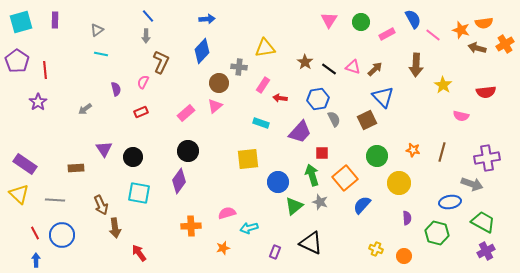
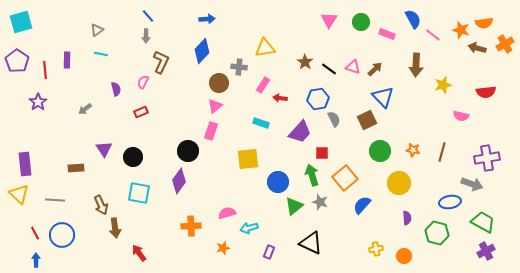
purple rectangle at (55, 20): moved 12 px right, 40 px down
pink rectangle at (387, 34): rotated 49 degrees clockwise
yellow star at (443, 85): rotated 24 degrees clockwise
pink rectangle at (186, 113): moved 25 px right, 18 px down; rotated 30 degrees counterclockwise
green circle at (377, 156): moved 3 px right, 5 px up
purple rectangle at (25, 164): rotated 50 degrees clockwise
yellow cross at (376, 249): rotated 32 degrees counterclockwise
purple rectangle at (275, 252): moved 6 px left
